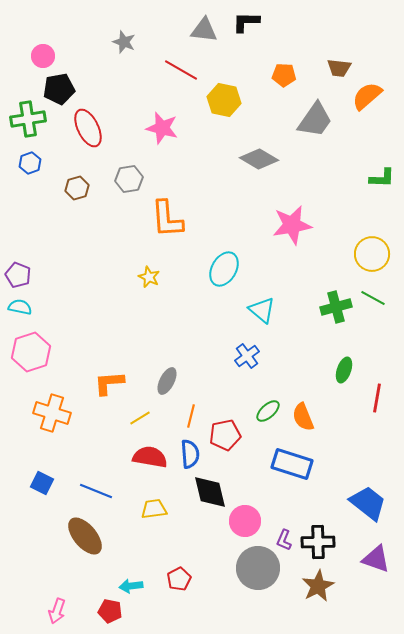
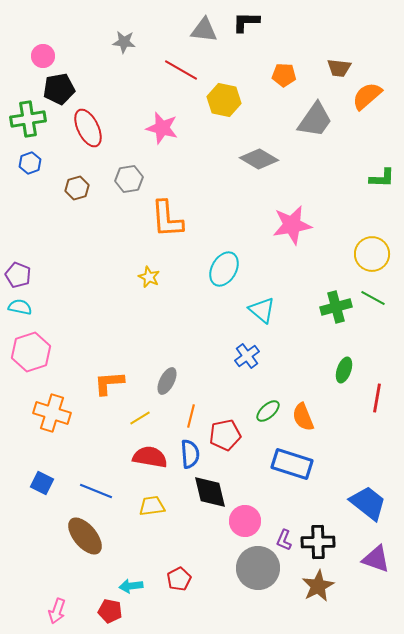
gray star at (124, 42): rotated 15 degrees counterclockwise
yellow trapezoid at (154, 509): moved 2 px left, 3 px up
